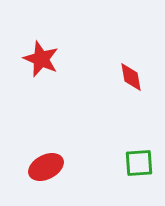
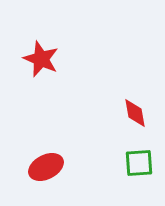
red diamond: moved 4 px right, 36 px down
